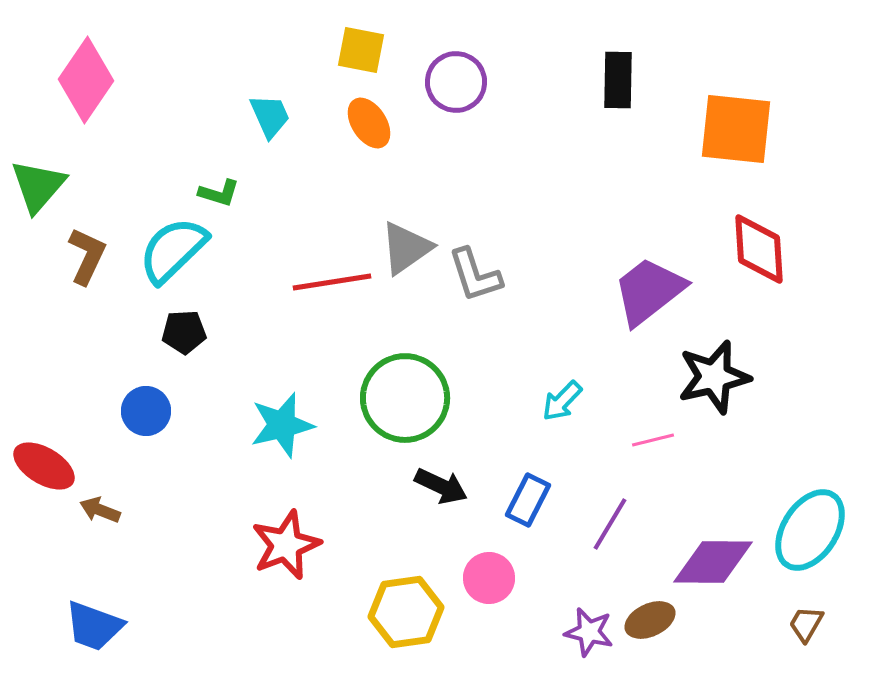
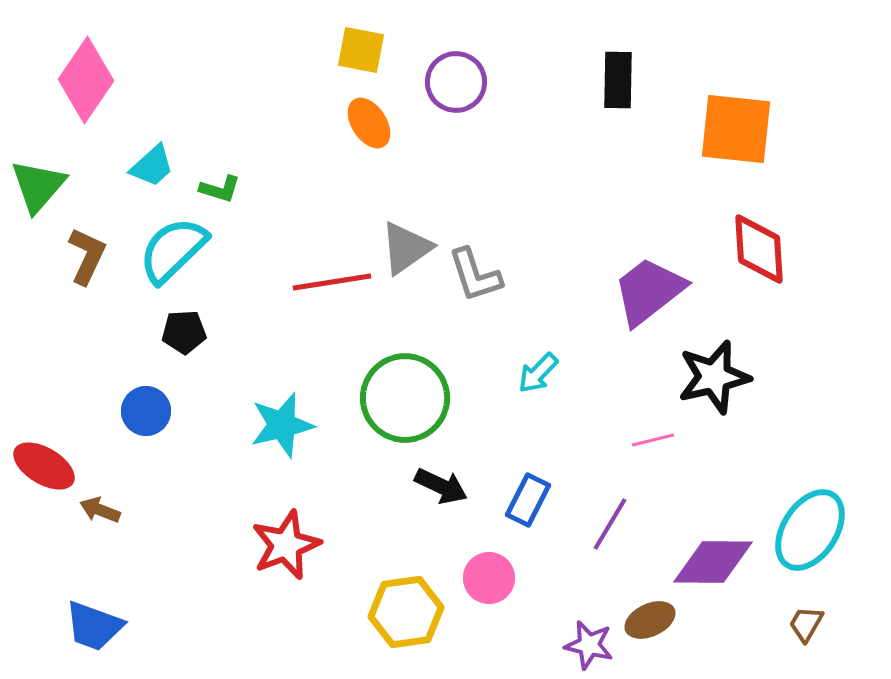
cyan trapezoid: moved 118 px left, 50 px down; rotated 72 degrees clockwise
green L-shape: moved 1 px right, 4 px up
cyan arrow: moved 24 px left, 28 px up
purple star: moved 13 px down
